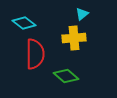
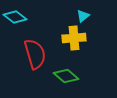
cyan triangle: moved 1 px right, 2 px down
cyan diamond: moved 9 px left, 6 px up
red semicircle: rotated 16 degrees counterclockwise
